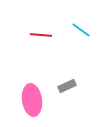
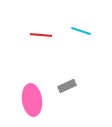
cyan line: moved 1 px down; rotated 18 degrees counterclockwise
